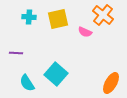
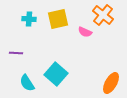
cyan cross: moved 2 px down
